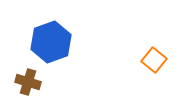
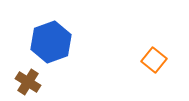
brown cross: rotated 15 degrees clockwise
